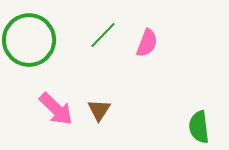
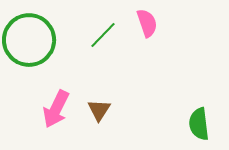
pink semicircle: moved 20 px up; rotated 40 degrees counterclockwise
pink arrow: rotated 72 degrees clockwise
green semicircle: moved 3 px up
